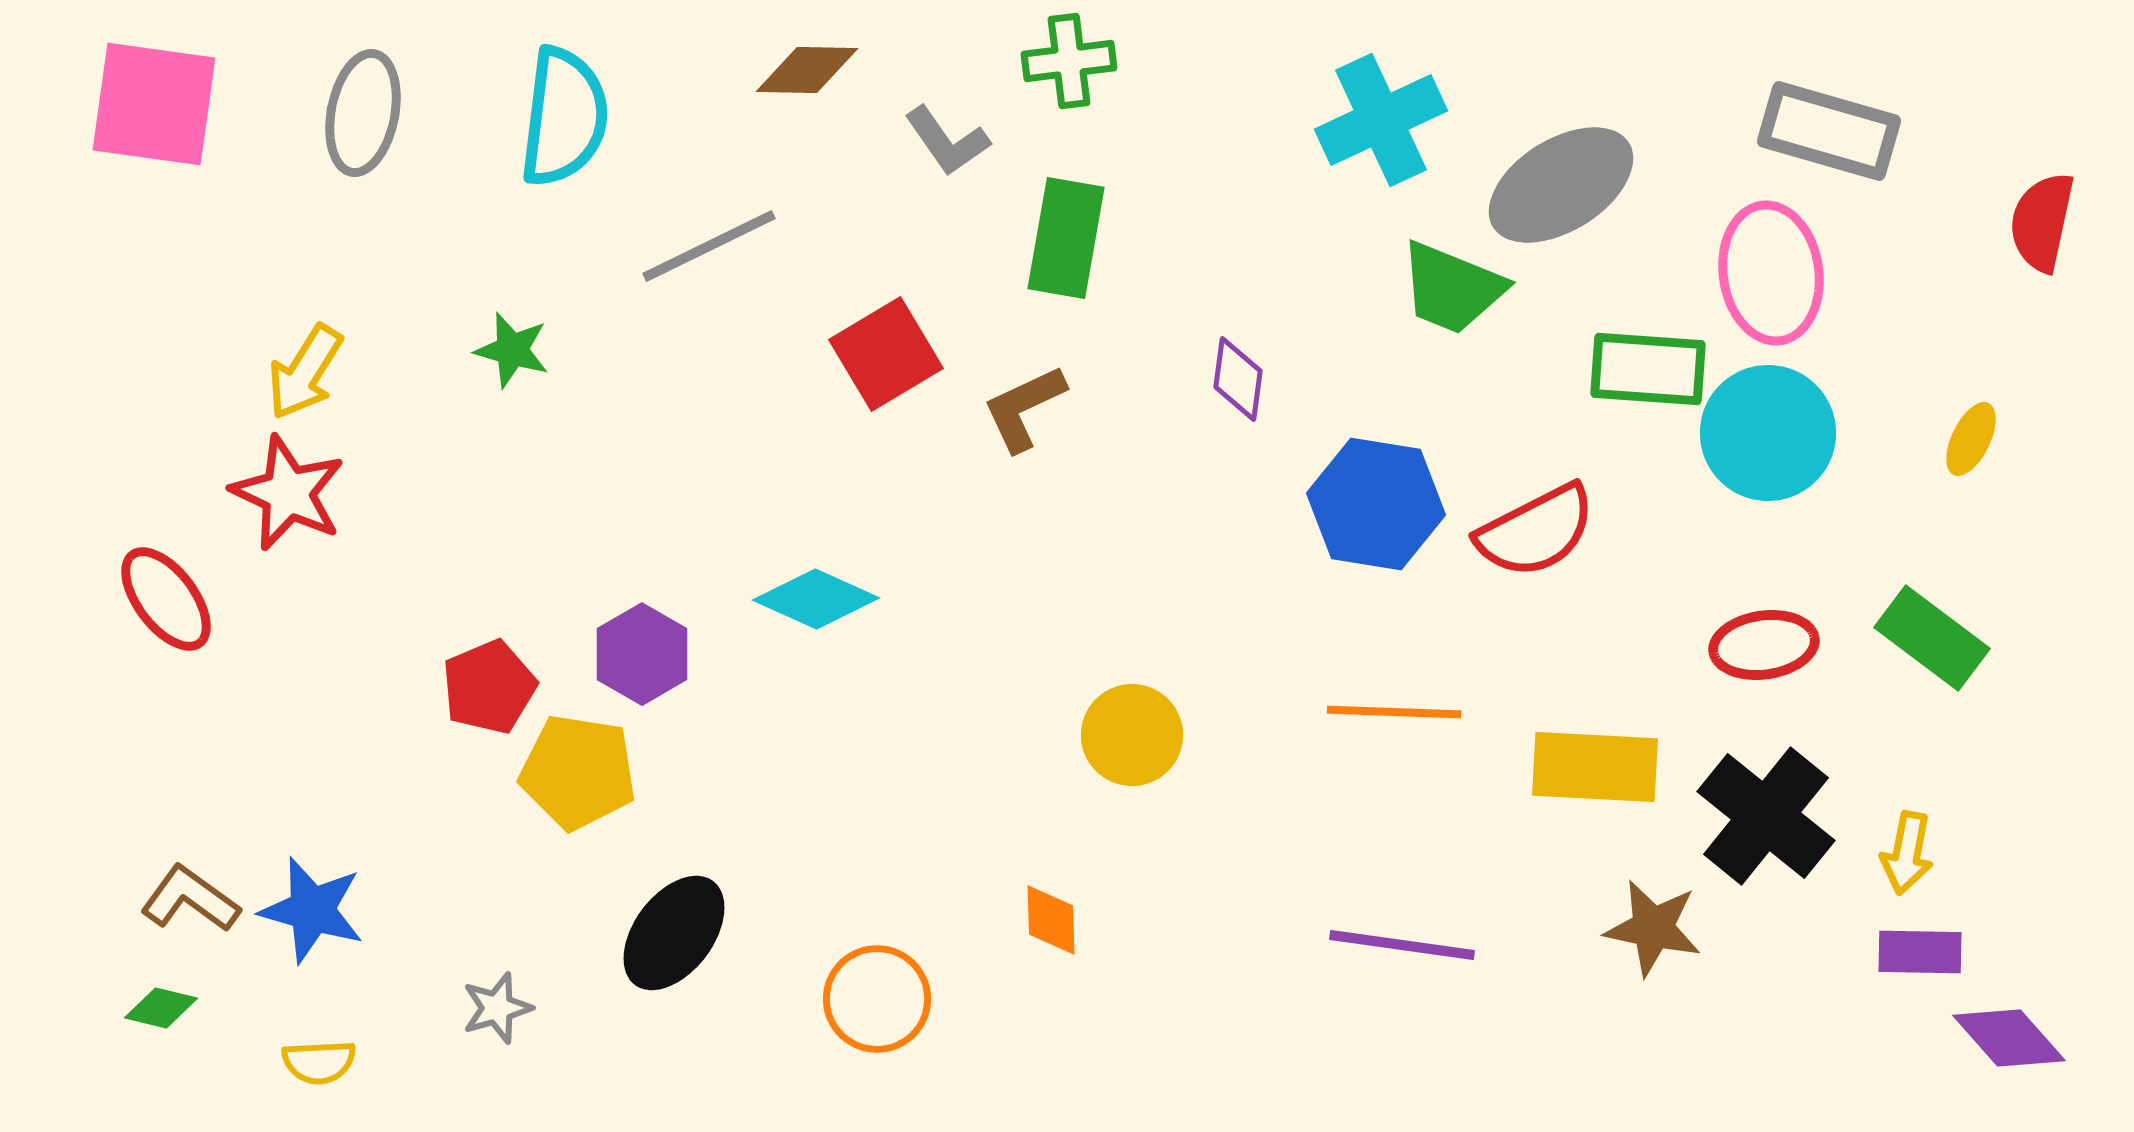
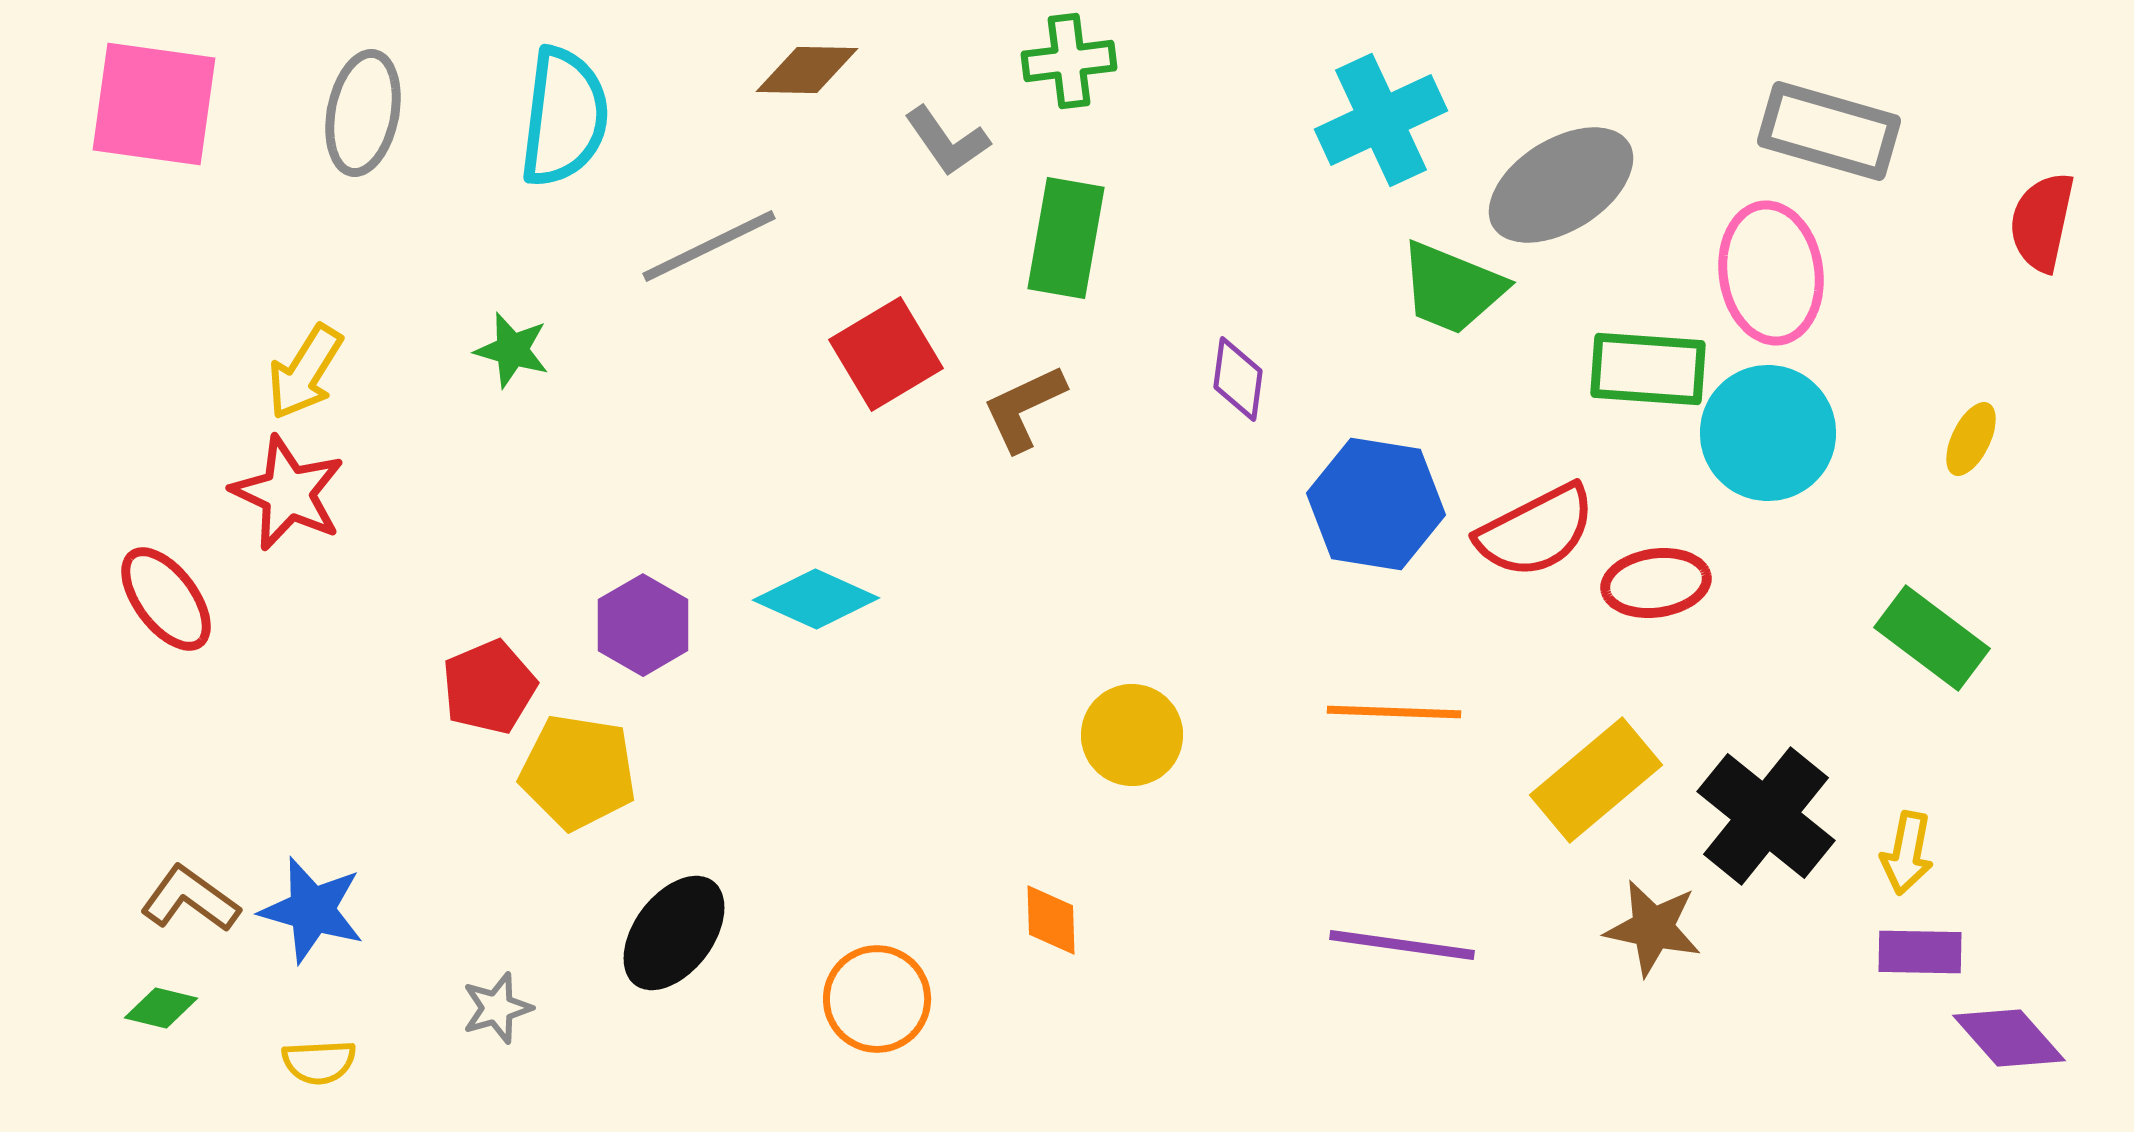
red ellipse at (1764, 645): moved 108 px left, 62 px up
purple hexagon at (642, 654): moved 1 px right, 29 px up
yellow rectangle at (1595, 767): moved 1 px right, 13 px down; rotated 43 degrees counterclockwise
